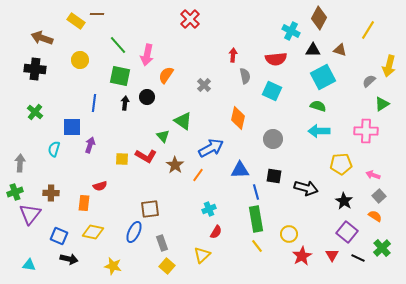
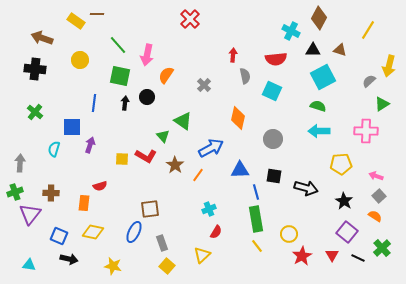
pink arrow at (373, 175): moved 3 px right, 1 px down
